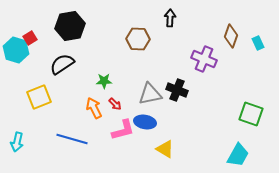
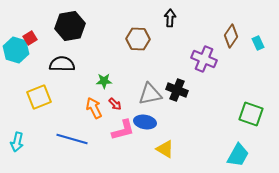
brown diamond: rotated 15 degrees clockwise
black semicircle: rotated 35 degrees clockwise
